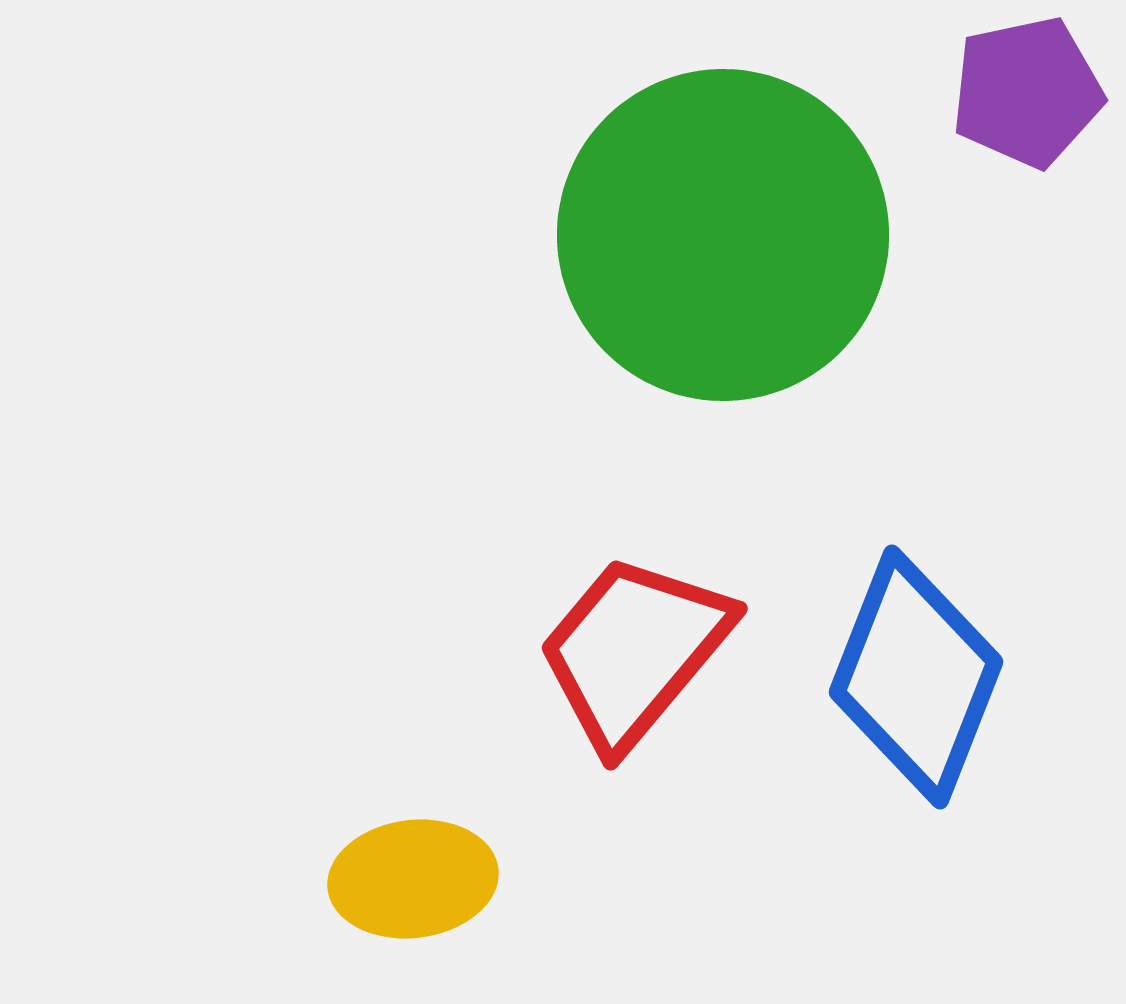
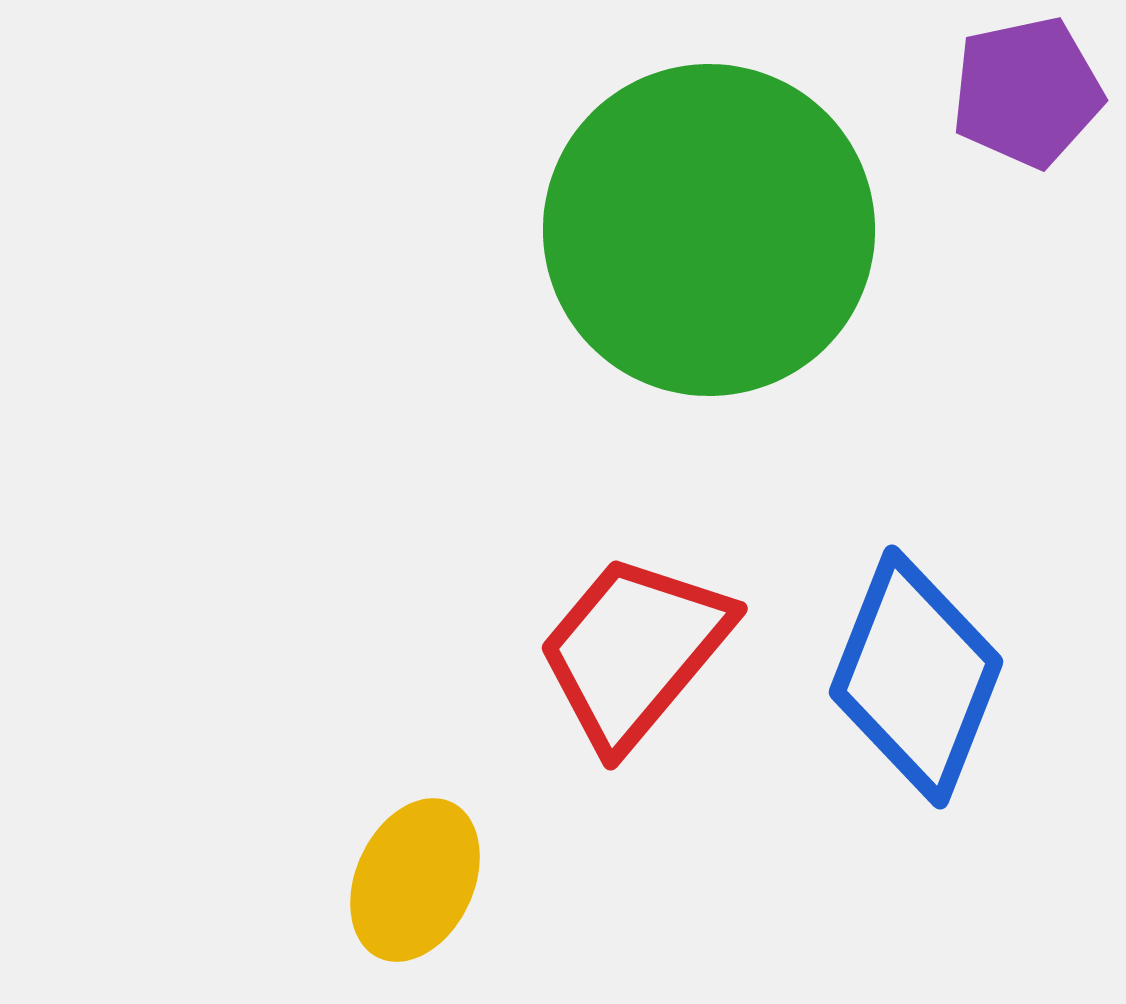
green circle: moved 14 px left, 5 px up
yellow ellipse: moved 2 px right, 1 px down; rotated 58 degrees counterclockwise
